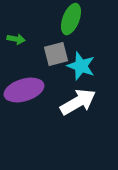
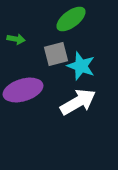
green ellipse: rotated 32 degrees clockwise
purple ellipse: moved 1 px left
